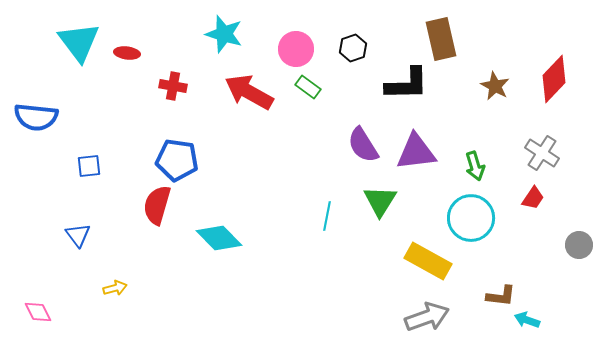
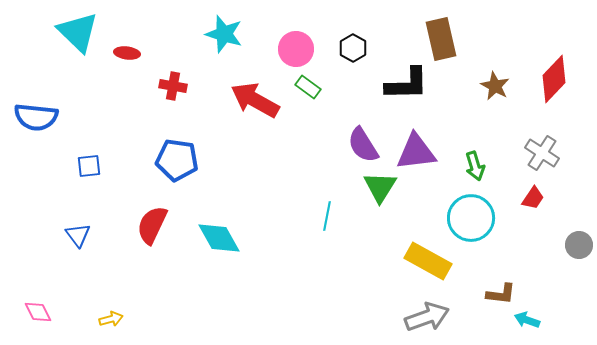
cyan triangle: moved 1 px left, 10 px up; rotated 9 degrees counterclockwise
black hexagon: rotated 12 degrees counterclockwise
red arrow: moved 6 px right, 8 px down
green triangle: moved 14 px up
red semicircle: moved 5 px left, 20 px down; rotated 9 degrees clockwise
cyan diamond: rotated 15 degrees clockwise
yellow arrow: moved 4 px left, 31 px down
brown L-shape: moved 2 px up
